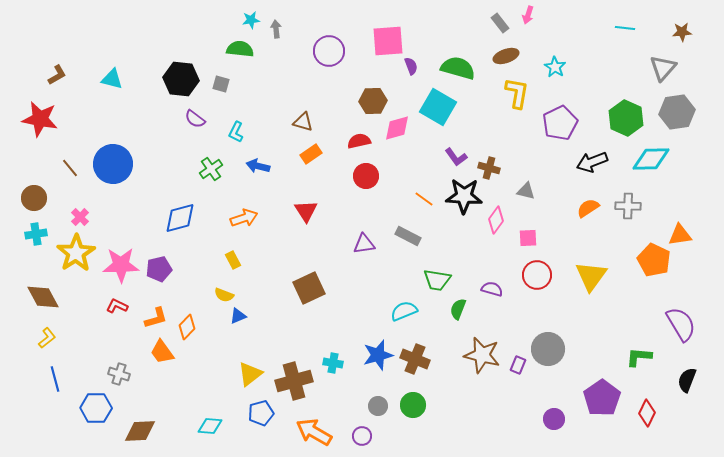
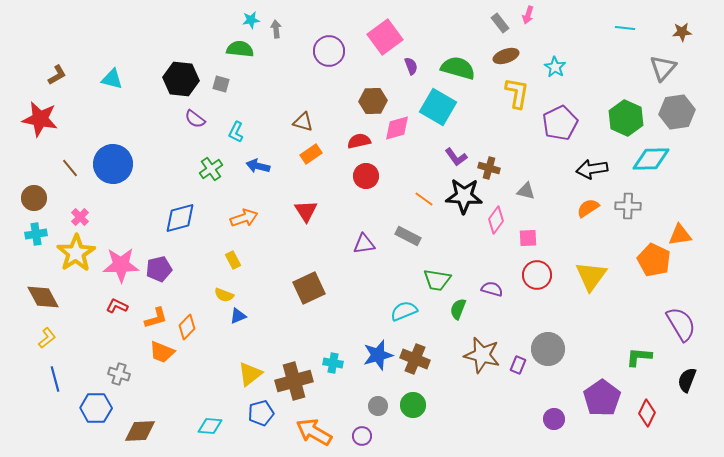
pink square at (388, 41): moved 3 px left, 4 px up; rotated 32 degrees counterclockwise
black arrow at (592, 162): moved 7 px down; rotated 12 degrees clockwise
orange trapezoid at (162, 352): rotated 32 degrees counterclockwise
